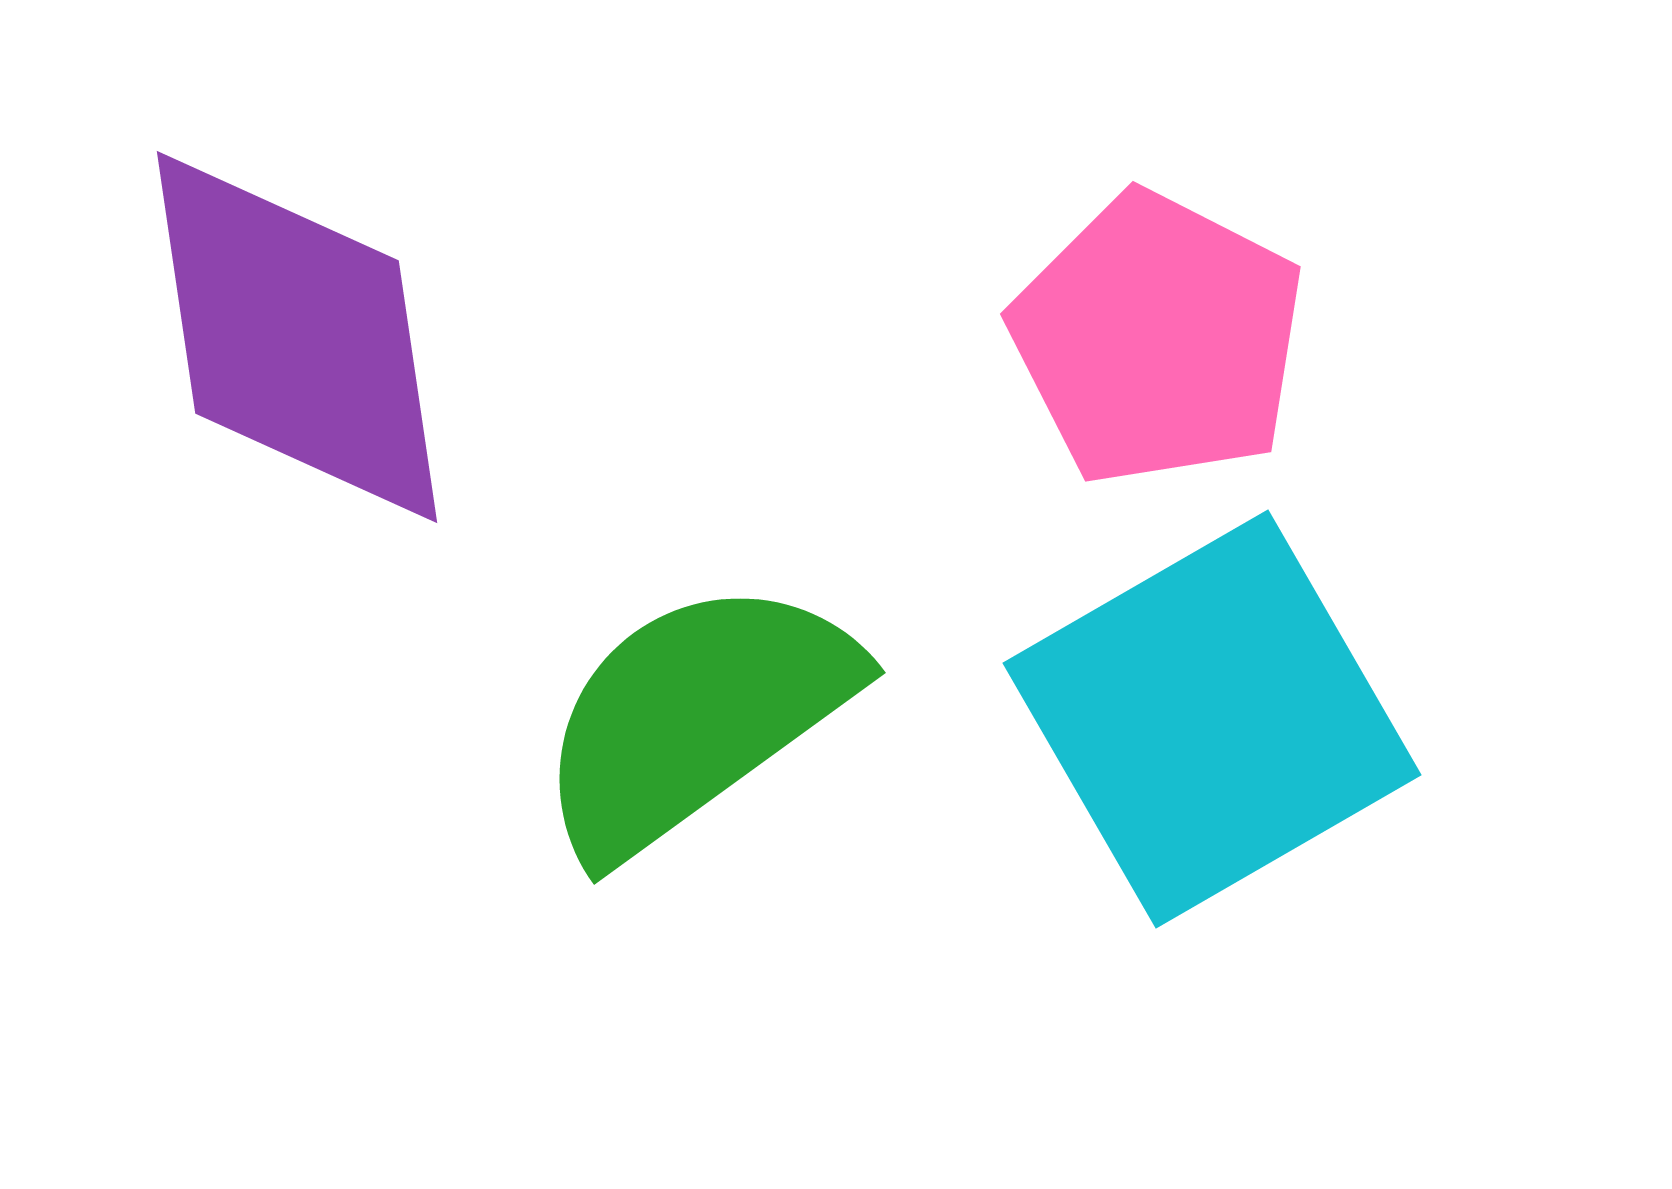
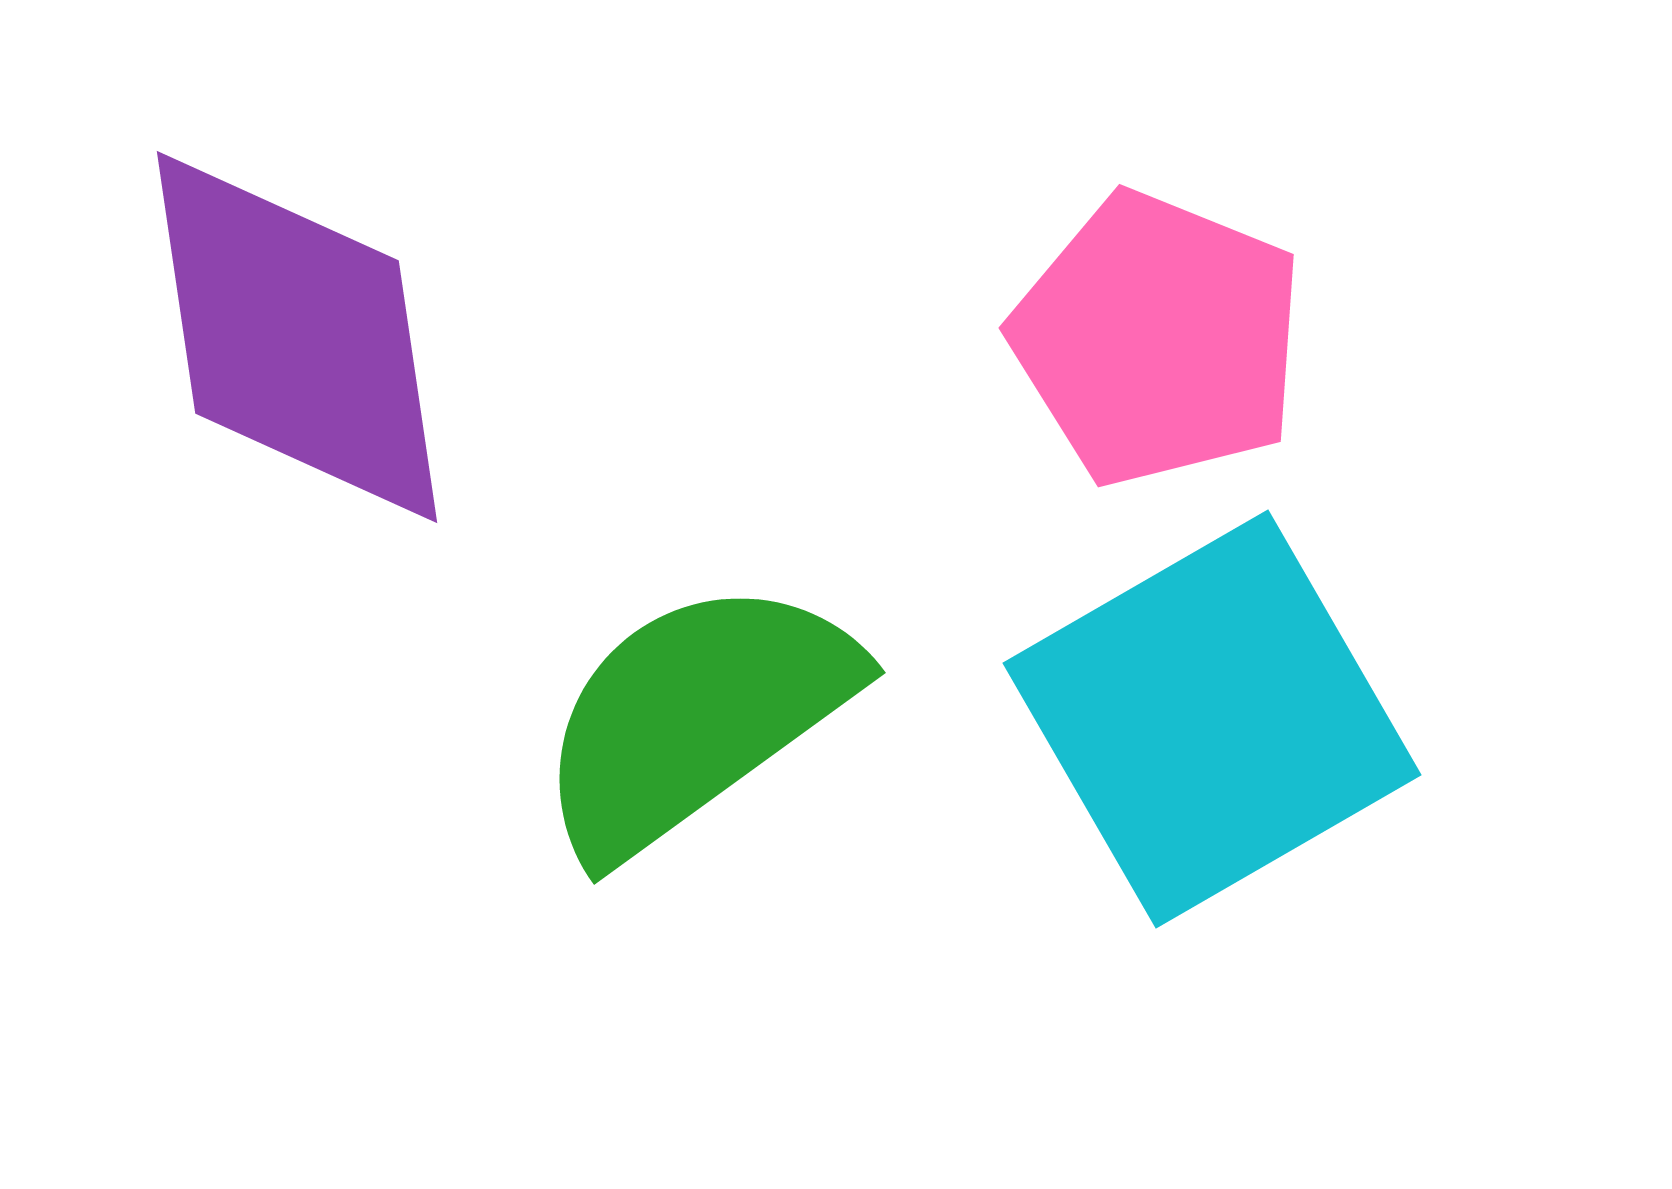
pink pentagon: rotated 5 degrees counterclockwise
